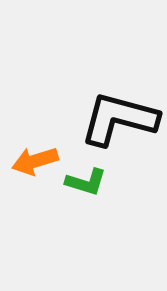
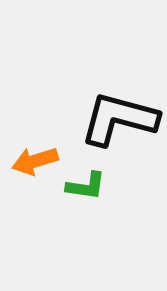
green L-shape: moved 4 px down; rotated 9 degrees counterclockwise
